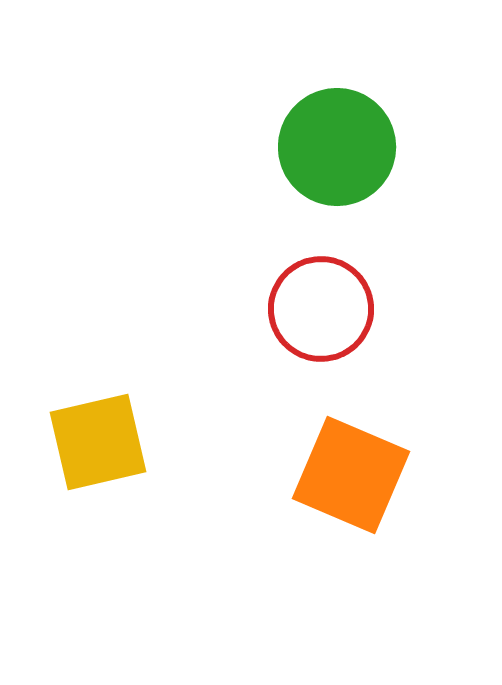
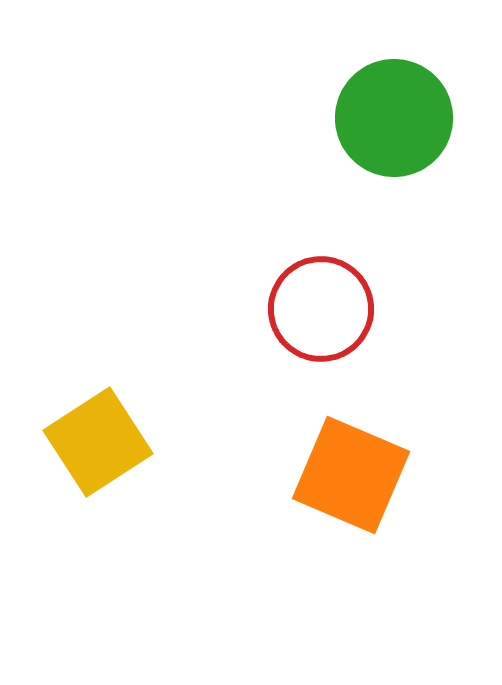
green circle: moved 57 px right, 29 px up
yellow square: rotated 20 degrees counterclockwise
